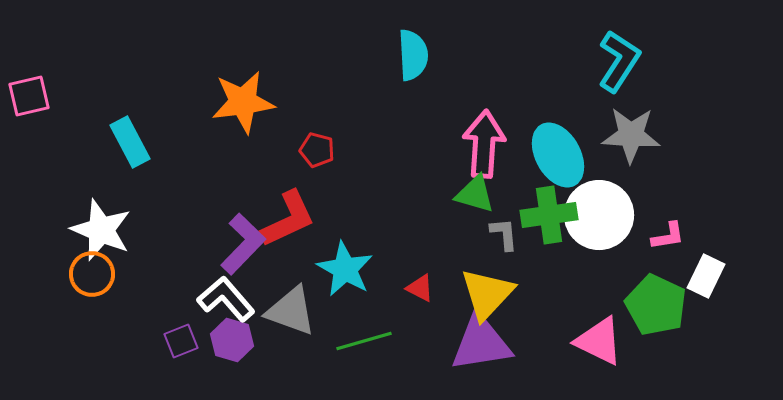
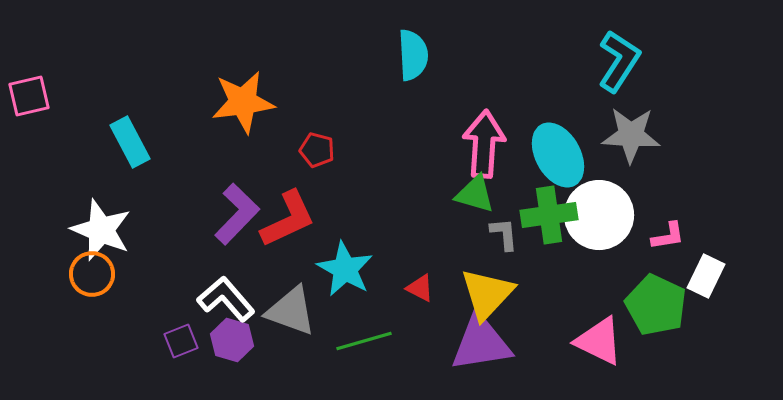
purple L-shape: moved 6 px left, 30 px up
